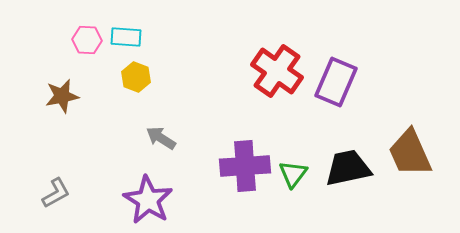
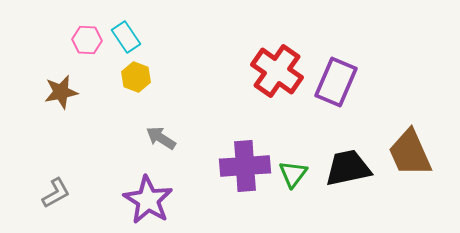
cyan rectangle: rotated 52 degrees clockwise
brown star: moved 1 px left, 4 px up
